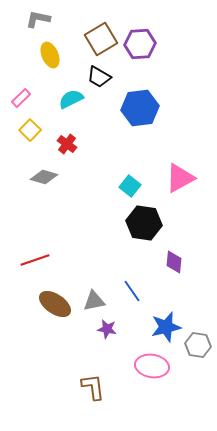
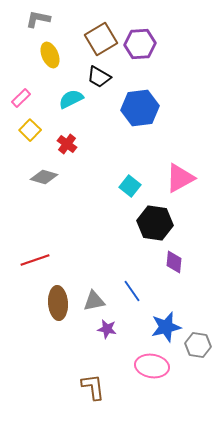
black hexagon: moved 11 px right
brown ellipse: moved 3 px right, 1 px up; rotated 52 degrees clockwise
